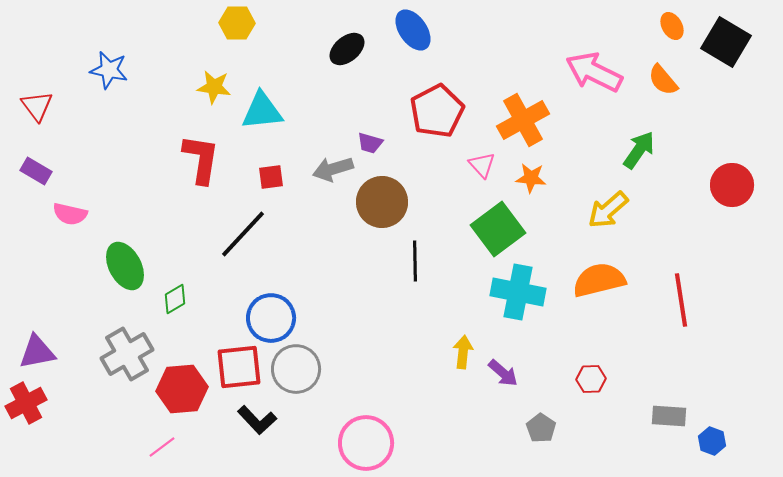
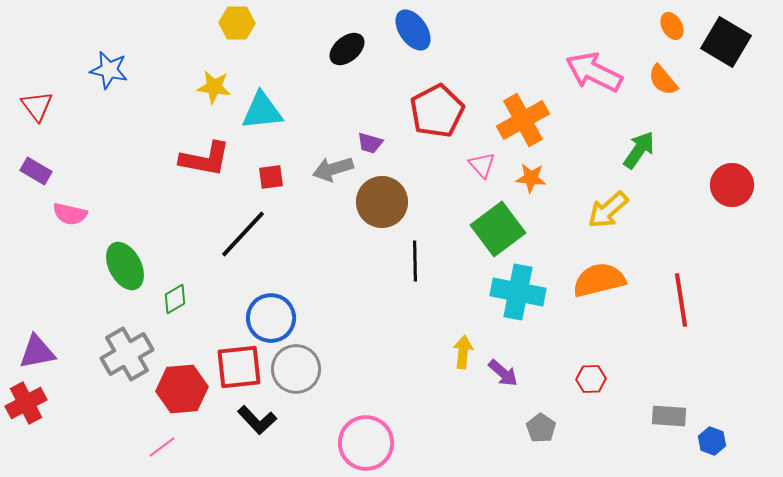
red L-shape at (201, 159): moved 4 px right; rotated 92 degrees clockwise
